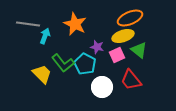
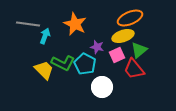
green triangle: rotated 42 degrees clockwise
green L-shape: rotated 25 degrees counterclockwise
yellow trapezoid: moved 2 px right, 4 px up
red trapezoid: moved 3 px right, 11 px up
